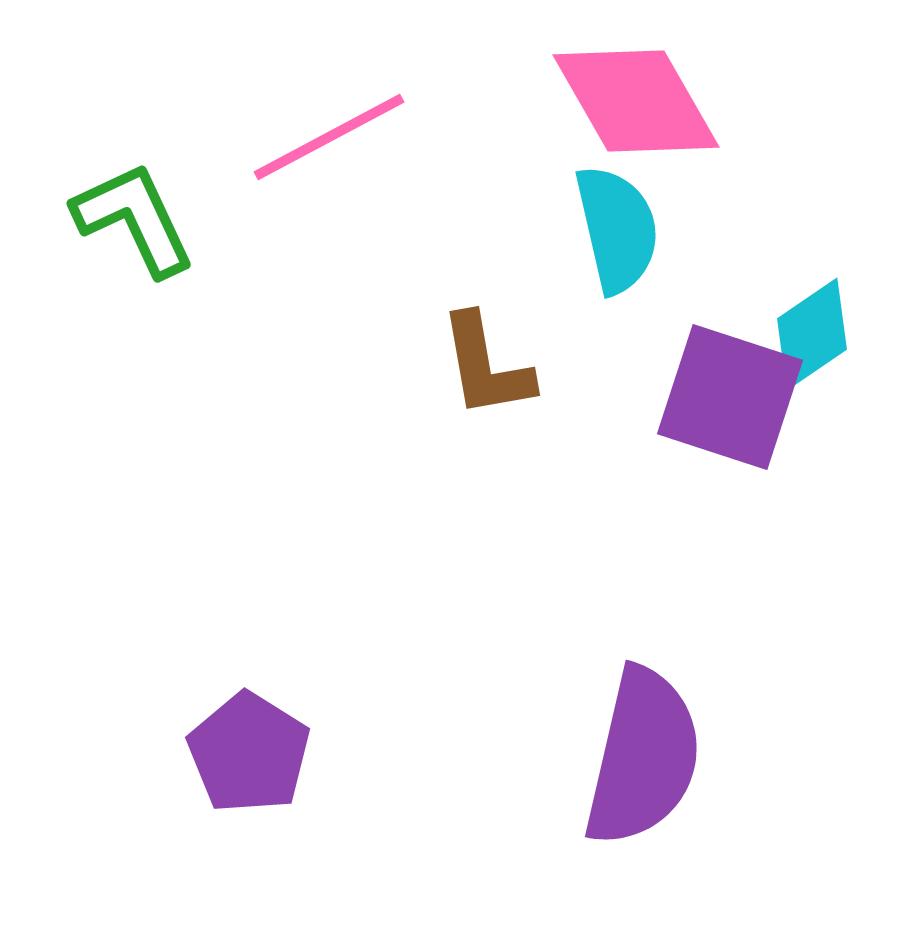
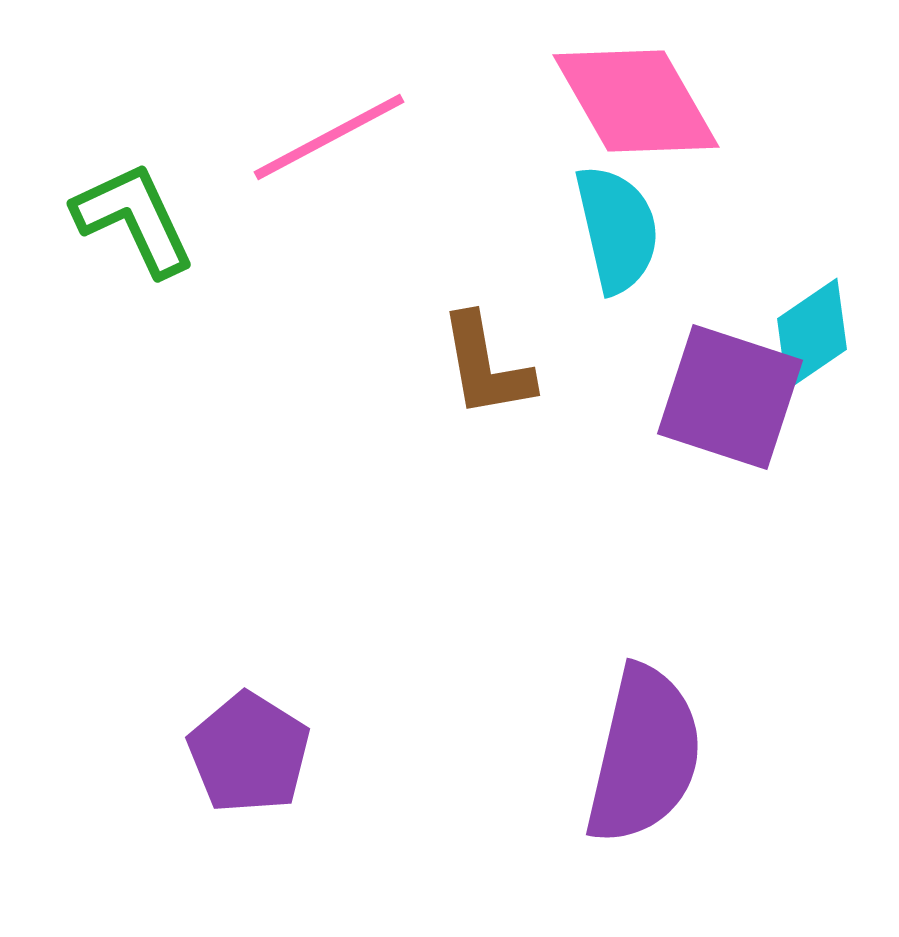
purple semicircle: moved 1 px right, 2 px up
